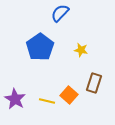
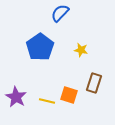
orange square: rotated 24 degrees counterclockwise
purple star: moved 1 px right, 2 px up
